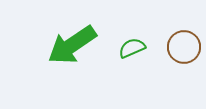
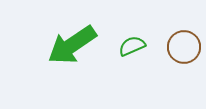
green semicircle: moved 2 px up
